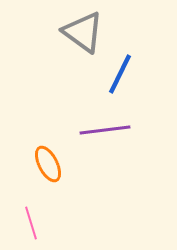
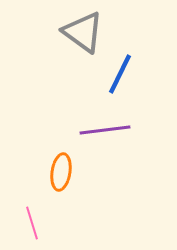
orange ellipse: moved 13 px right, 8 px down; rotated 36 degrees clockwise
pink line: moved 1 px right
